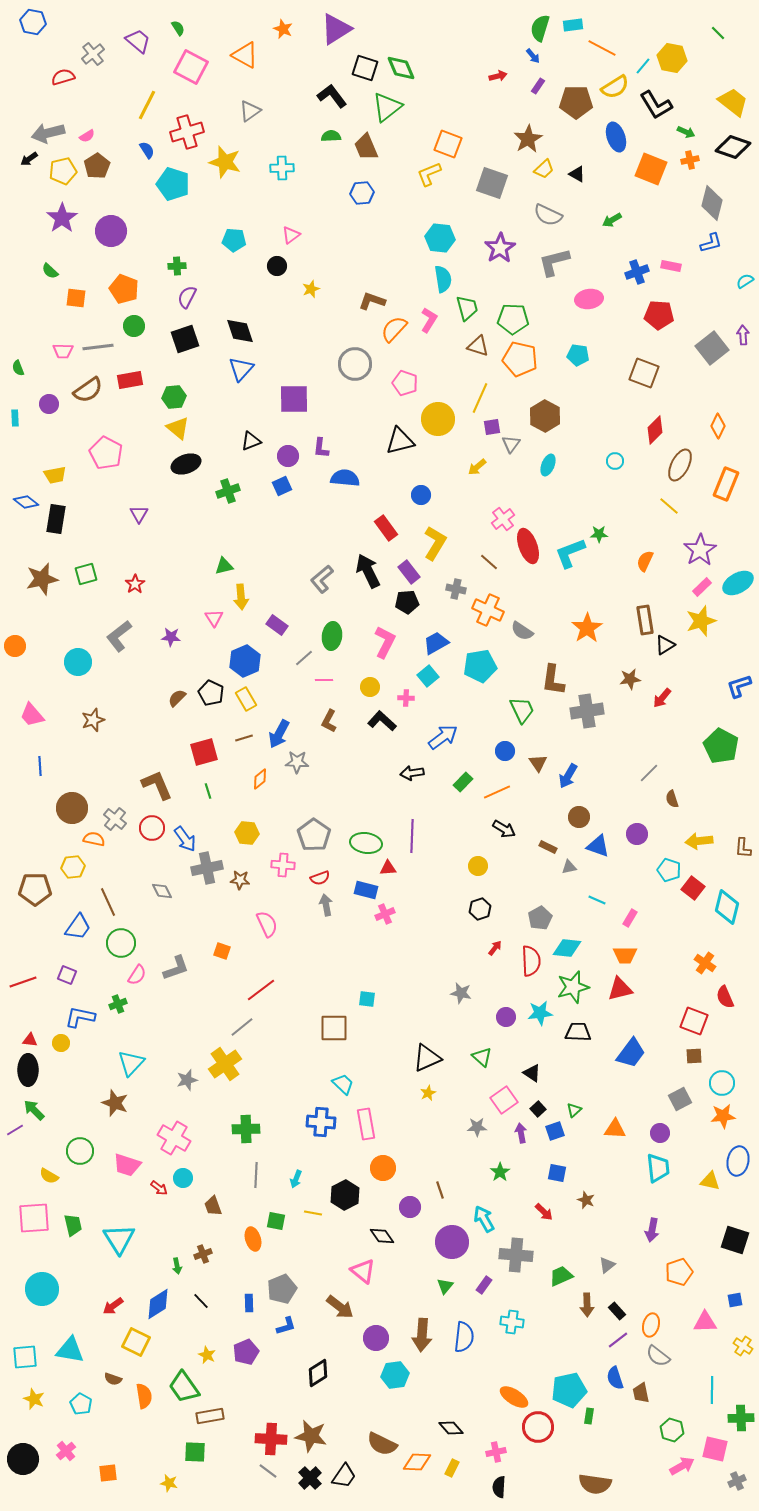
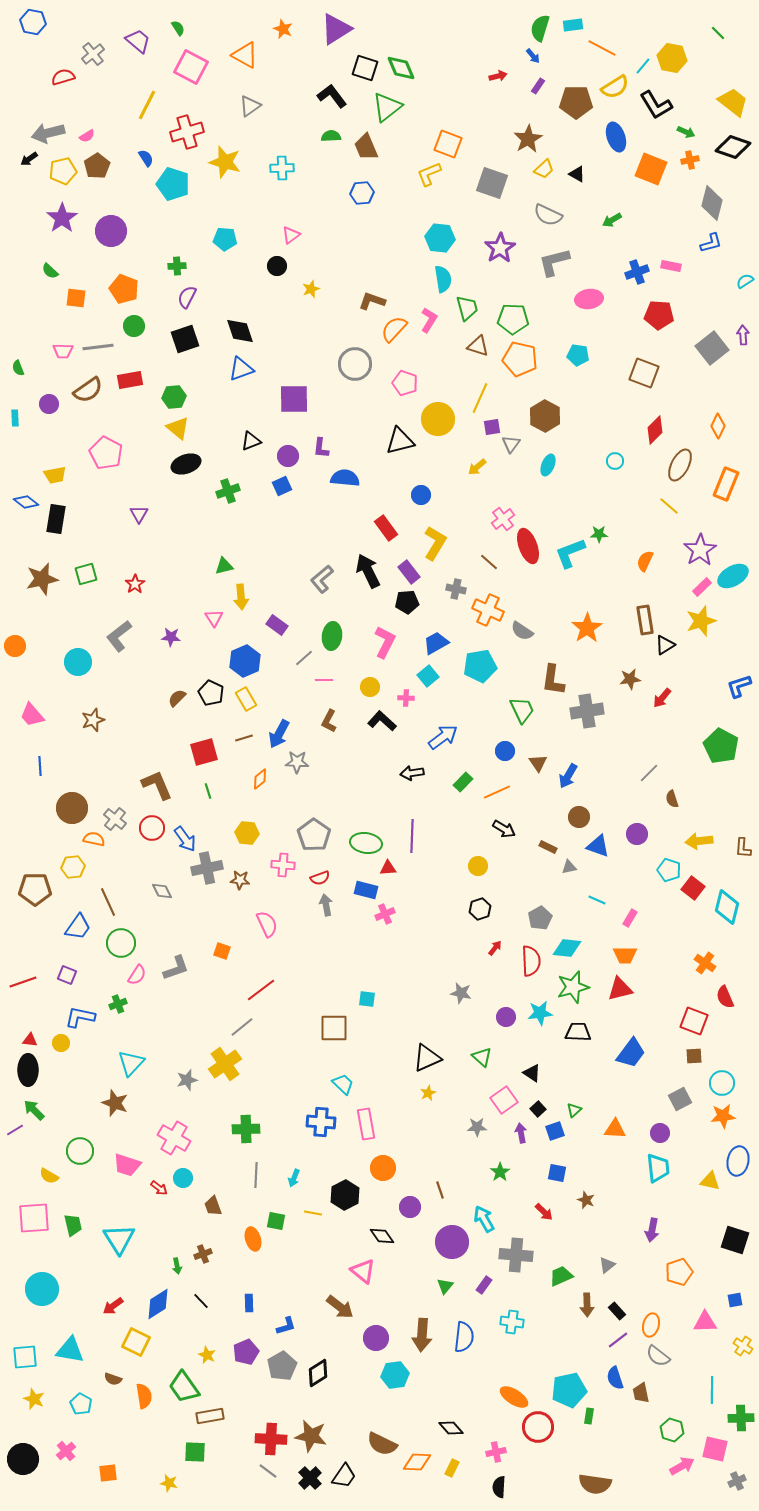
gray triangle at (250, 111): moved 5 px up
blue semicircle at (147, 150): moved 1 px left, 8 px down
cyan pentagon at (234, 240): moved 9 px left, 1 px up
blue triangle at (241, 369): rotated 28 degrees clockwise
cyan ellipse at (738, 583): moved 5 px left, 7 px up
cyan arrow at (296, 1179): moved 2 px left, 1 px up
gray pentagon at (282, 1289): moved 77 px down; rotated 8 degrees counterclockwise
